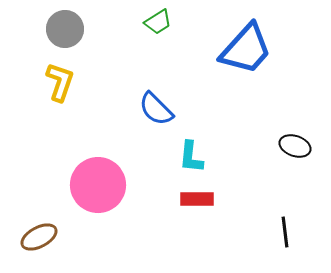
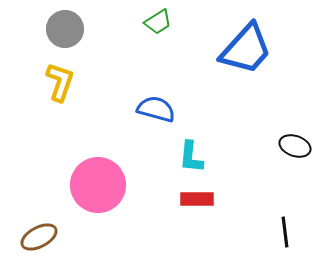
blue semicircle: rotated 150 degrees clockwise
